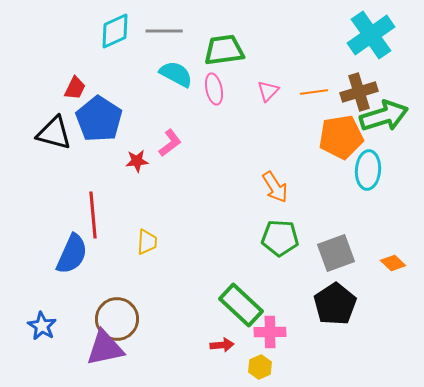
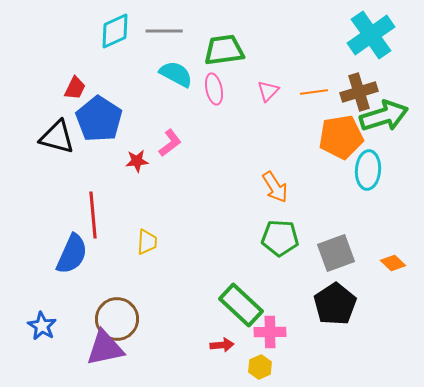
black triangle: moved 3 px right, 4 px down
